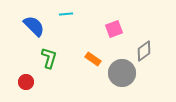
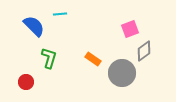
cyan line: moved 6 px left
pink square: moved 16 px right
